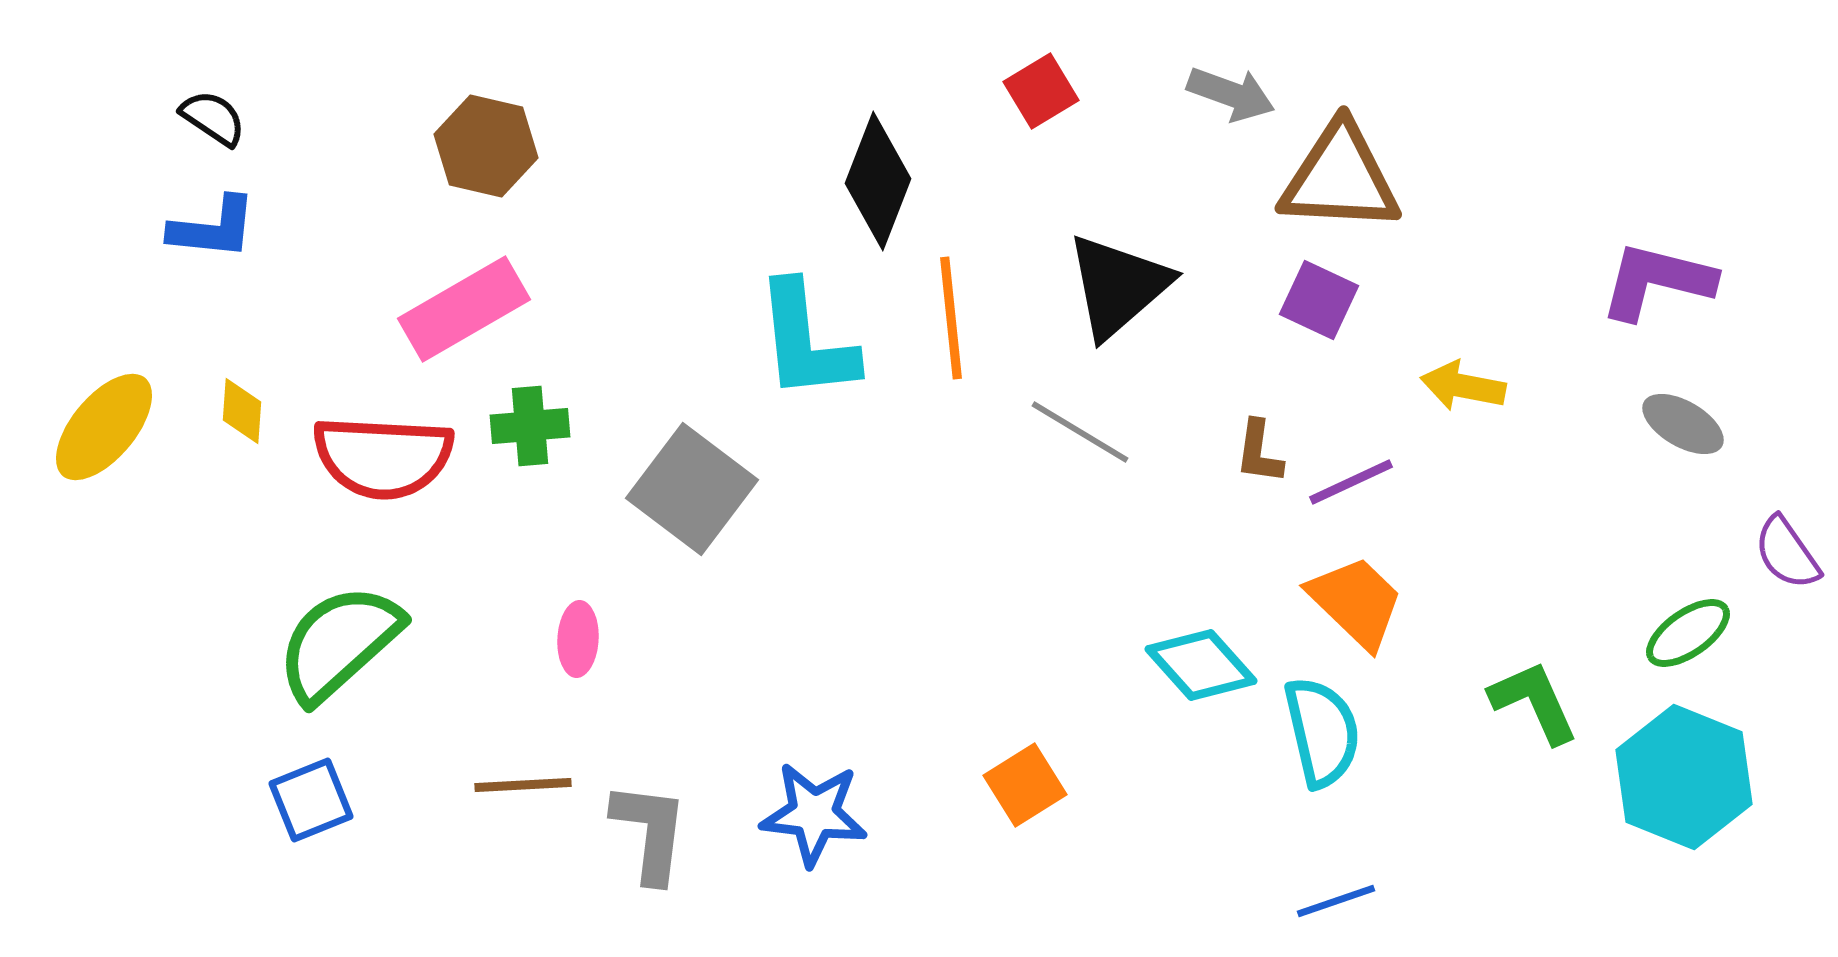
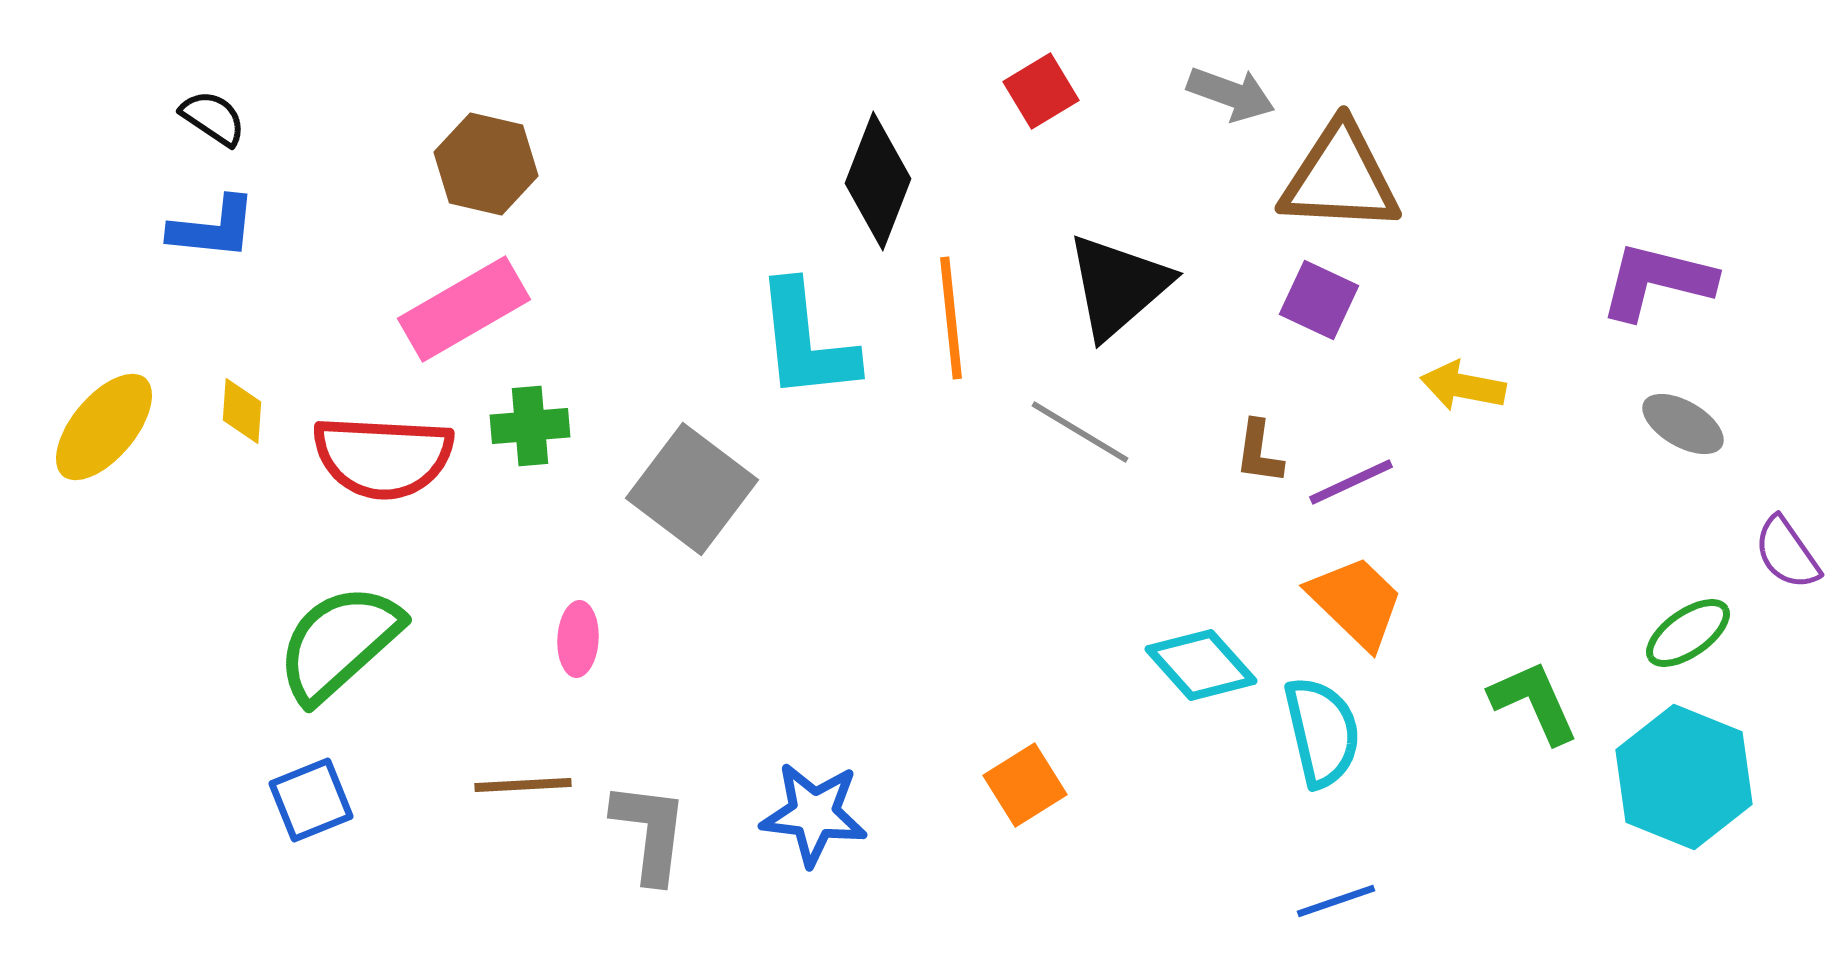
brown hexagon: moved 18 px down
